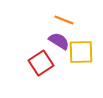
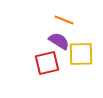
yellow square: moved 2 px down
red square: moved 6 px right; rotated 20 degrees clockwise
